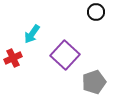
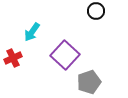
black circle: moved 1 px up
cyan arrow: moved 2 px up
gray pentagon: moved 5 px left
